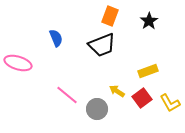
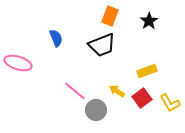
yellow rectangle: moved 1 px left
pink line: moved 8 px right, 4 px up
gray circle: moved 1 px left, 1 px down
